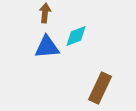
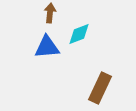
brown arrow: moved 5 px right
cyan diamond: moved 3 px right, 2 px up
